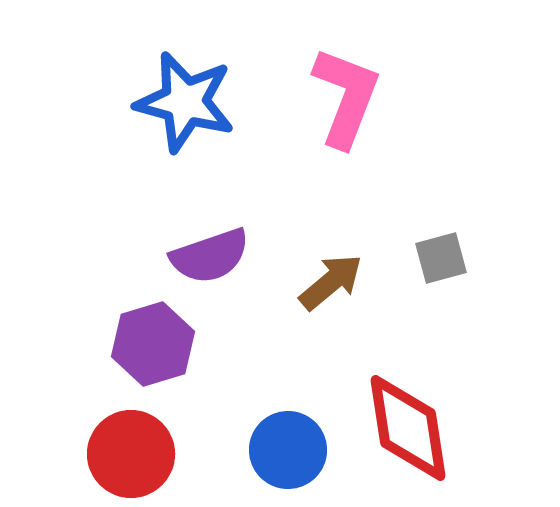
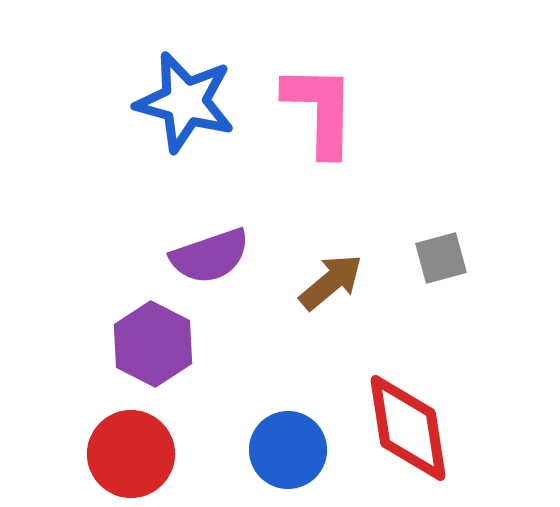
pink L-shape: moved 26 px left, 13 px down; rotated 20 degrees counterclockwise
purple hexagon: rotated 16 degrees counterclockwise
